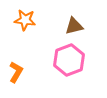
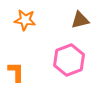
brown triangle: moved 6 px right, 6 px up
orange L-shape: rotated 30 degrees counterclockwise
